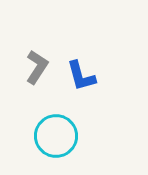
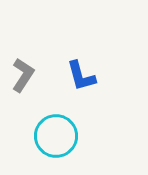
gray L-shape: moved 14 px left, 8 px down
